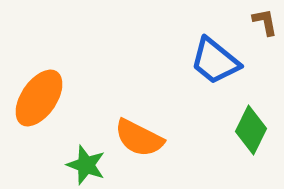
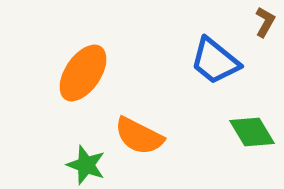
brown L-shape: rotated 40 degrees clockwise
orange ellipse: moved 44 px right, 25 px up
green diamond: moved 1 px right, 2 px down; rotated 57 degrees counterclockwise
orange semicircle: moved 2 px up
